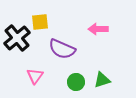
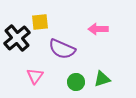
green triangle: moved 1 px up
